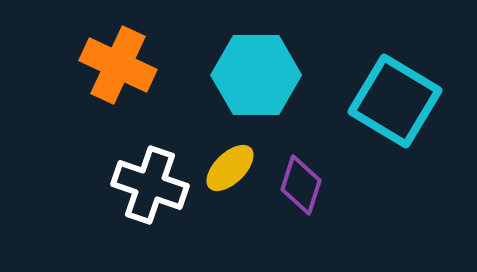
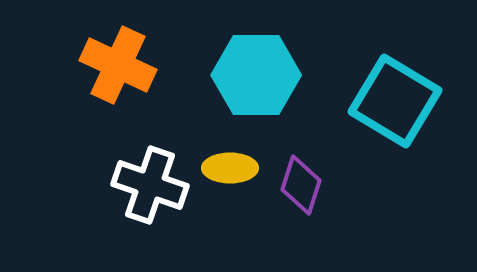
yellow ellipse: rotated 44 degrees clockwise
